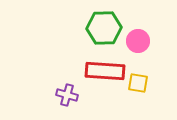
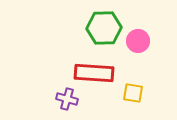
red rectangle: moved 11 px left, 2 px down
yellow square: moved 5 px left, 10 px down
purple cross: moved 4 px down
